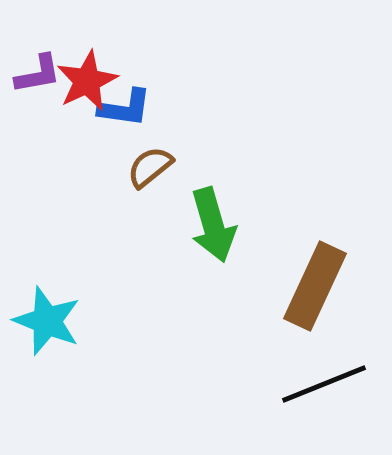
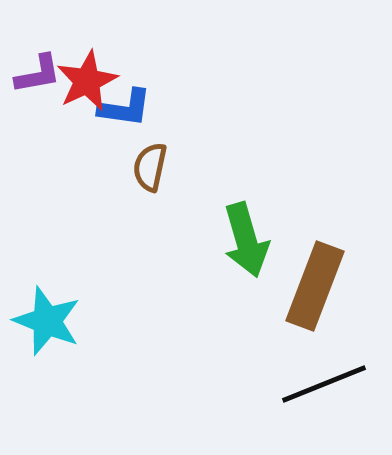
brown semicircle: rotated 39 degrees counterclockwise
green arrow: moved 33 px right, 15 px down
brown rectangle: rotated 4 degrees counterclockwise
